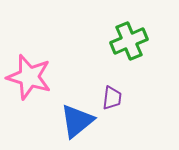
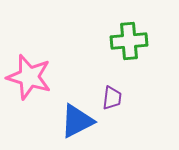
green cross: rotated 18 degrees clockwise
blue triangle: rotated 12 degrees clockwise
